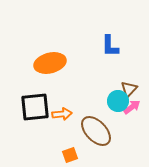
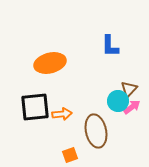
brown ellipse: rotated 32 degrees clockwise
